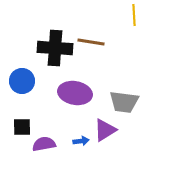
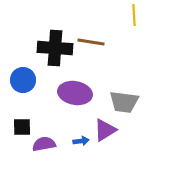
blue circle: moved 1 px right, 1 px up
